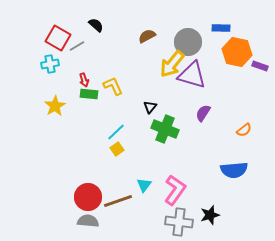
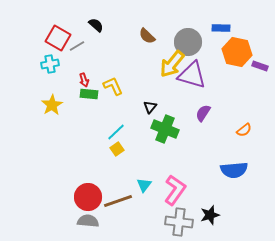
brown semicircle: rotated 108 degrees counterclockwise
yellow star: moved 3 px left, 1 px up
